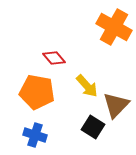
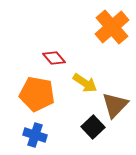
orange cross: moved 2 px left; rotated 20 degrees clockwise
yellow arrow: moved 2 px left, 3 px up; rotated 15 degrees counterclockwise
orange pentagon: moved 2 px down
brown triangle: moved 1 px left
black square: rotated 15 degrees clockwise
